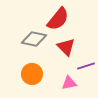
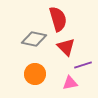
red semicircle: rotated 55 degrees counterclockwise
purple line: moved 3 px left, 1 px up
orange circle: moved 3 px right
pink triangle: moved 1 px right
